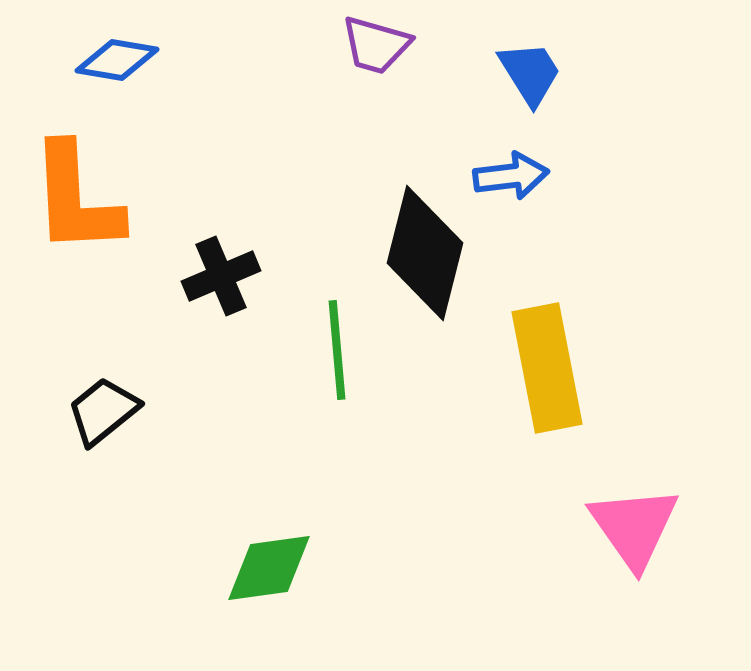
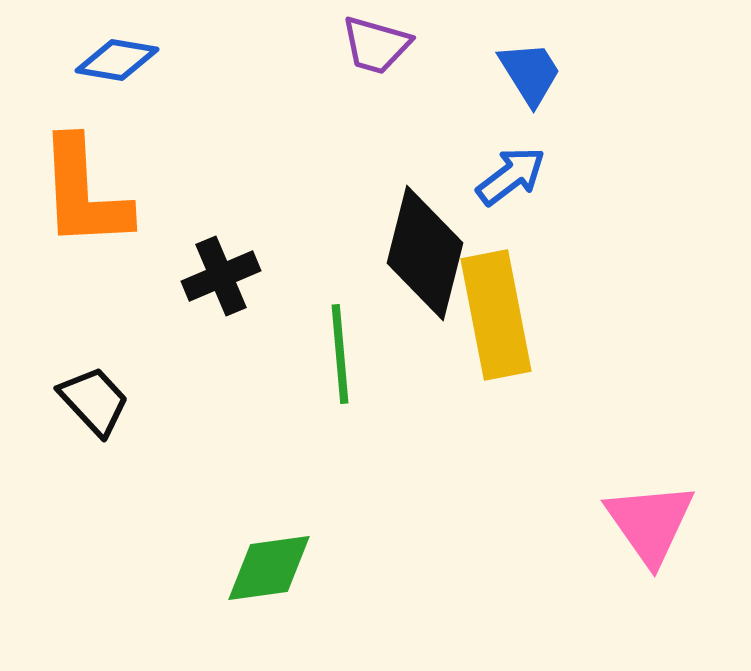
blue arrow: rotated 30 degrees counterclockwise
orange L-shape: moved 8 px right, 6 px up
green line: moved 3 px right, 4 px down
yellow rectangle: moved 51 px left, 53 px up
black trapezoid: moved 9 px left, 10 px up; rotated 86 degrees clockwise
pink triangle: moved 16 px right, 4 px up
